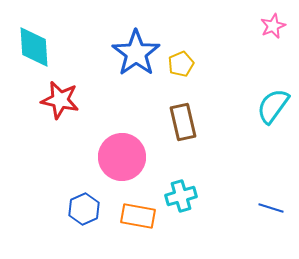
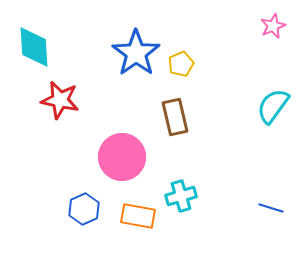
brown rectangle: moved 8 px left, 5 px up
